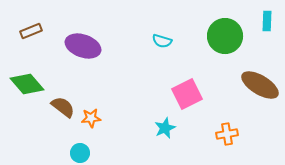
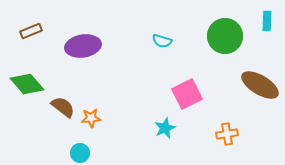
purple ellipse: rotated 28 degrees counterclockwise
